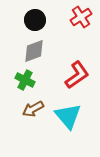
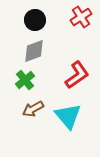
green cross: rotated 24 degrees clockwise
